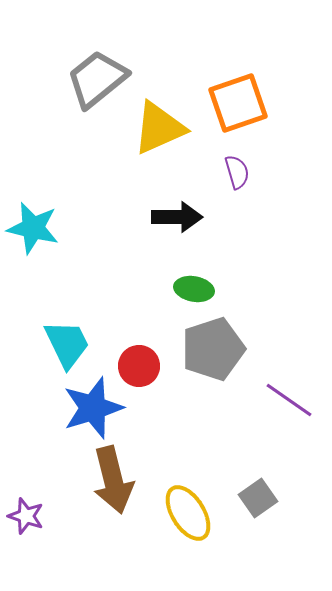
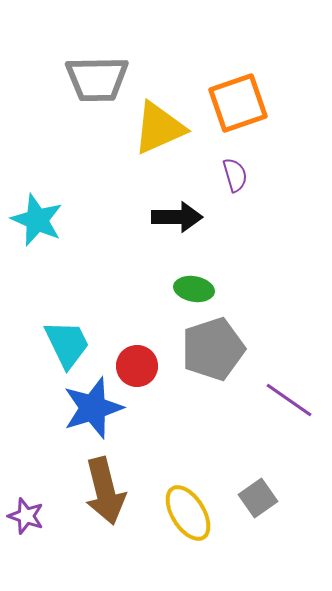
gray trapezoid: rotated 142 degrees counterclockwise
purple semicircle: moved 2 px left, 3 px down
cyan star: moved 4 px right, 8 px up; rotated 10 degrees clockwise
red circle: moved 2 px left
brown arrow: moved 8 px left, 11 px down
